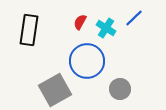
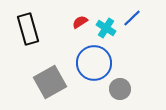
blue line: moved 2 px left
red semicircle: rotated 28 degrees clockwise
black rectangle: moved 1 px left, 1 px up; rotated 24 degrees counterclockwise
blue circle: moved 7 px right, 2 px down
gray square: moved 5 px left, 8 px up
